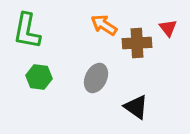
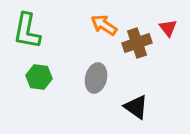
brown cross: rotated 16 degrees counterclockwise
gray ellipse: rotated 12 degrees counterclockwise
